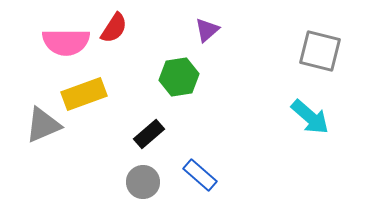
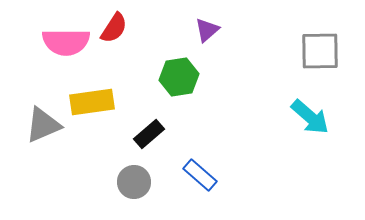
gray square: rotated 15 degrees counterclockwise
yellow rectangle: moved 8 px right, 8 px down; rotated 12 degrees clockwise
gray circle: moved 9 px left
